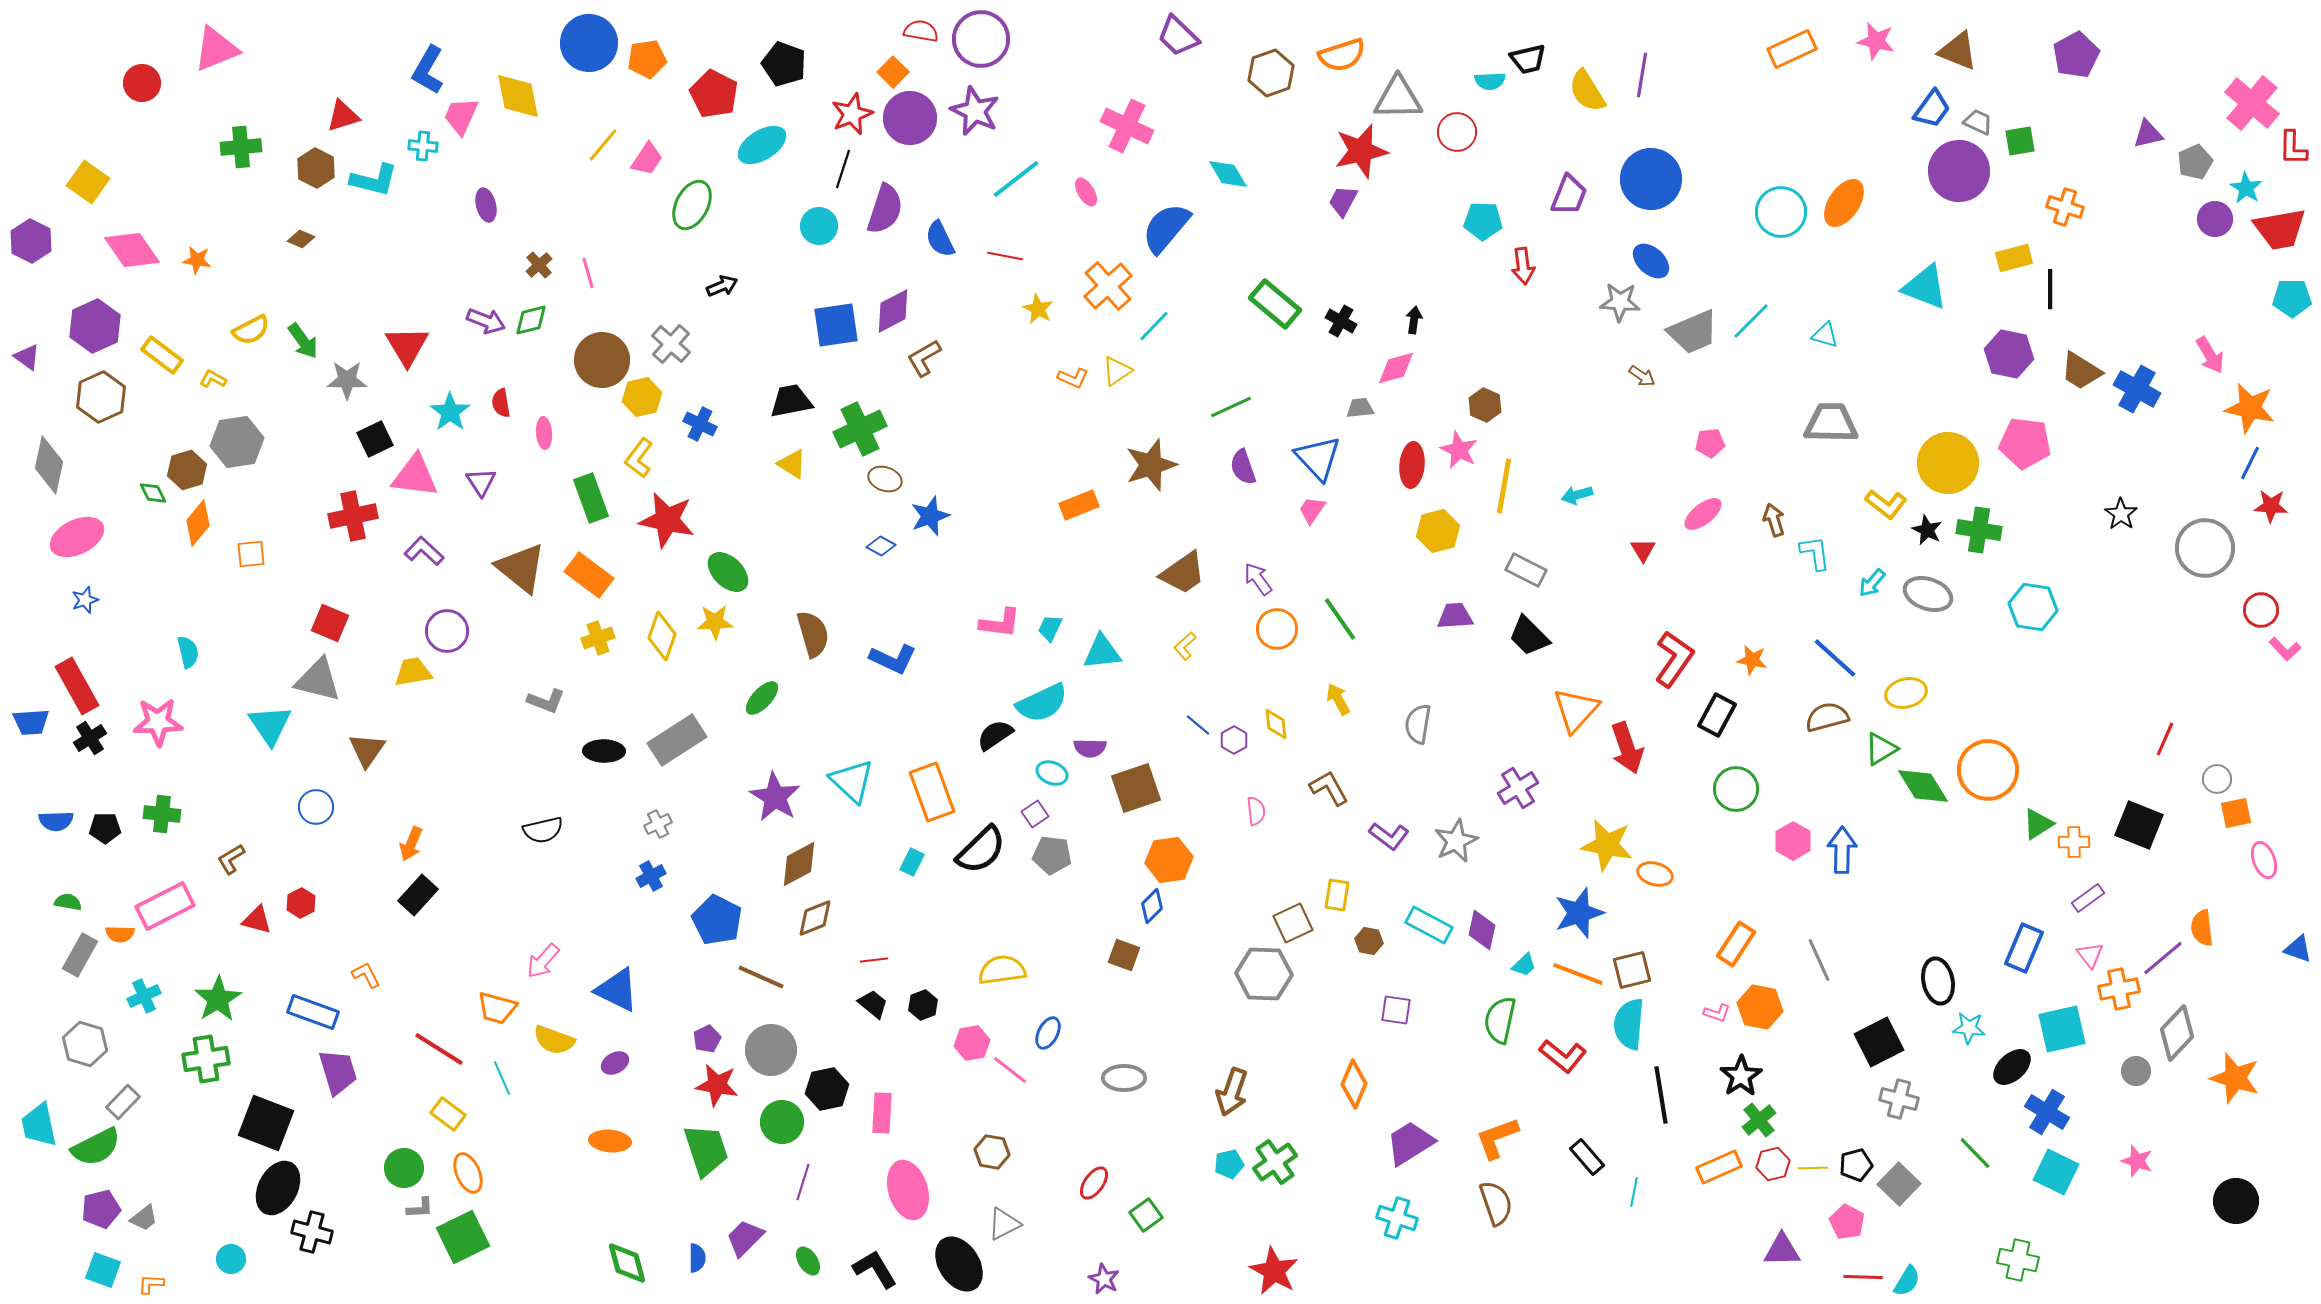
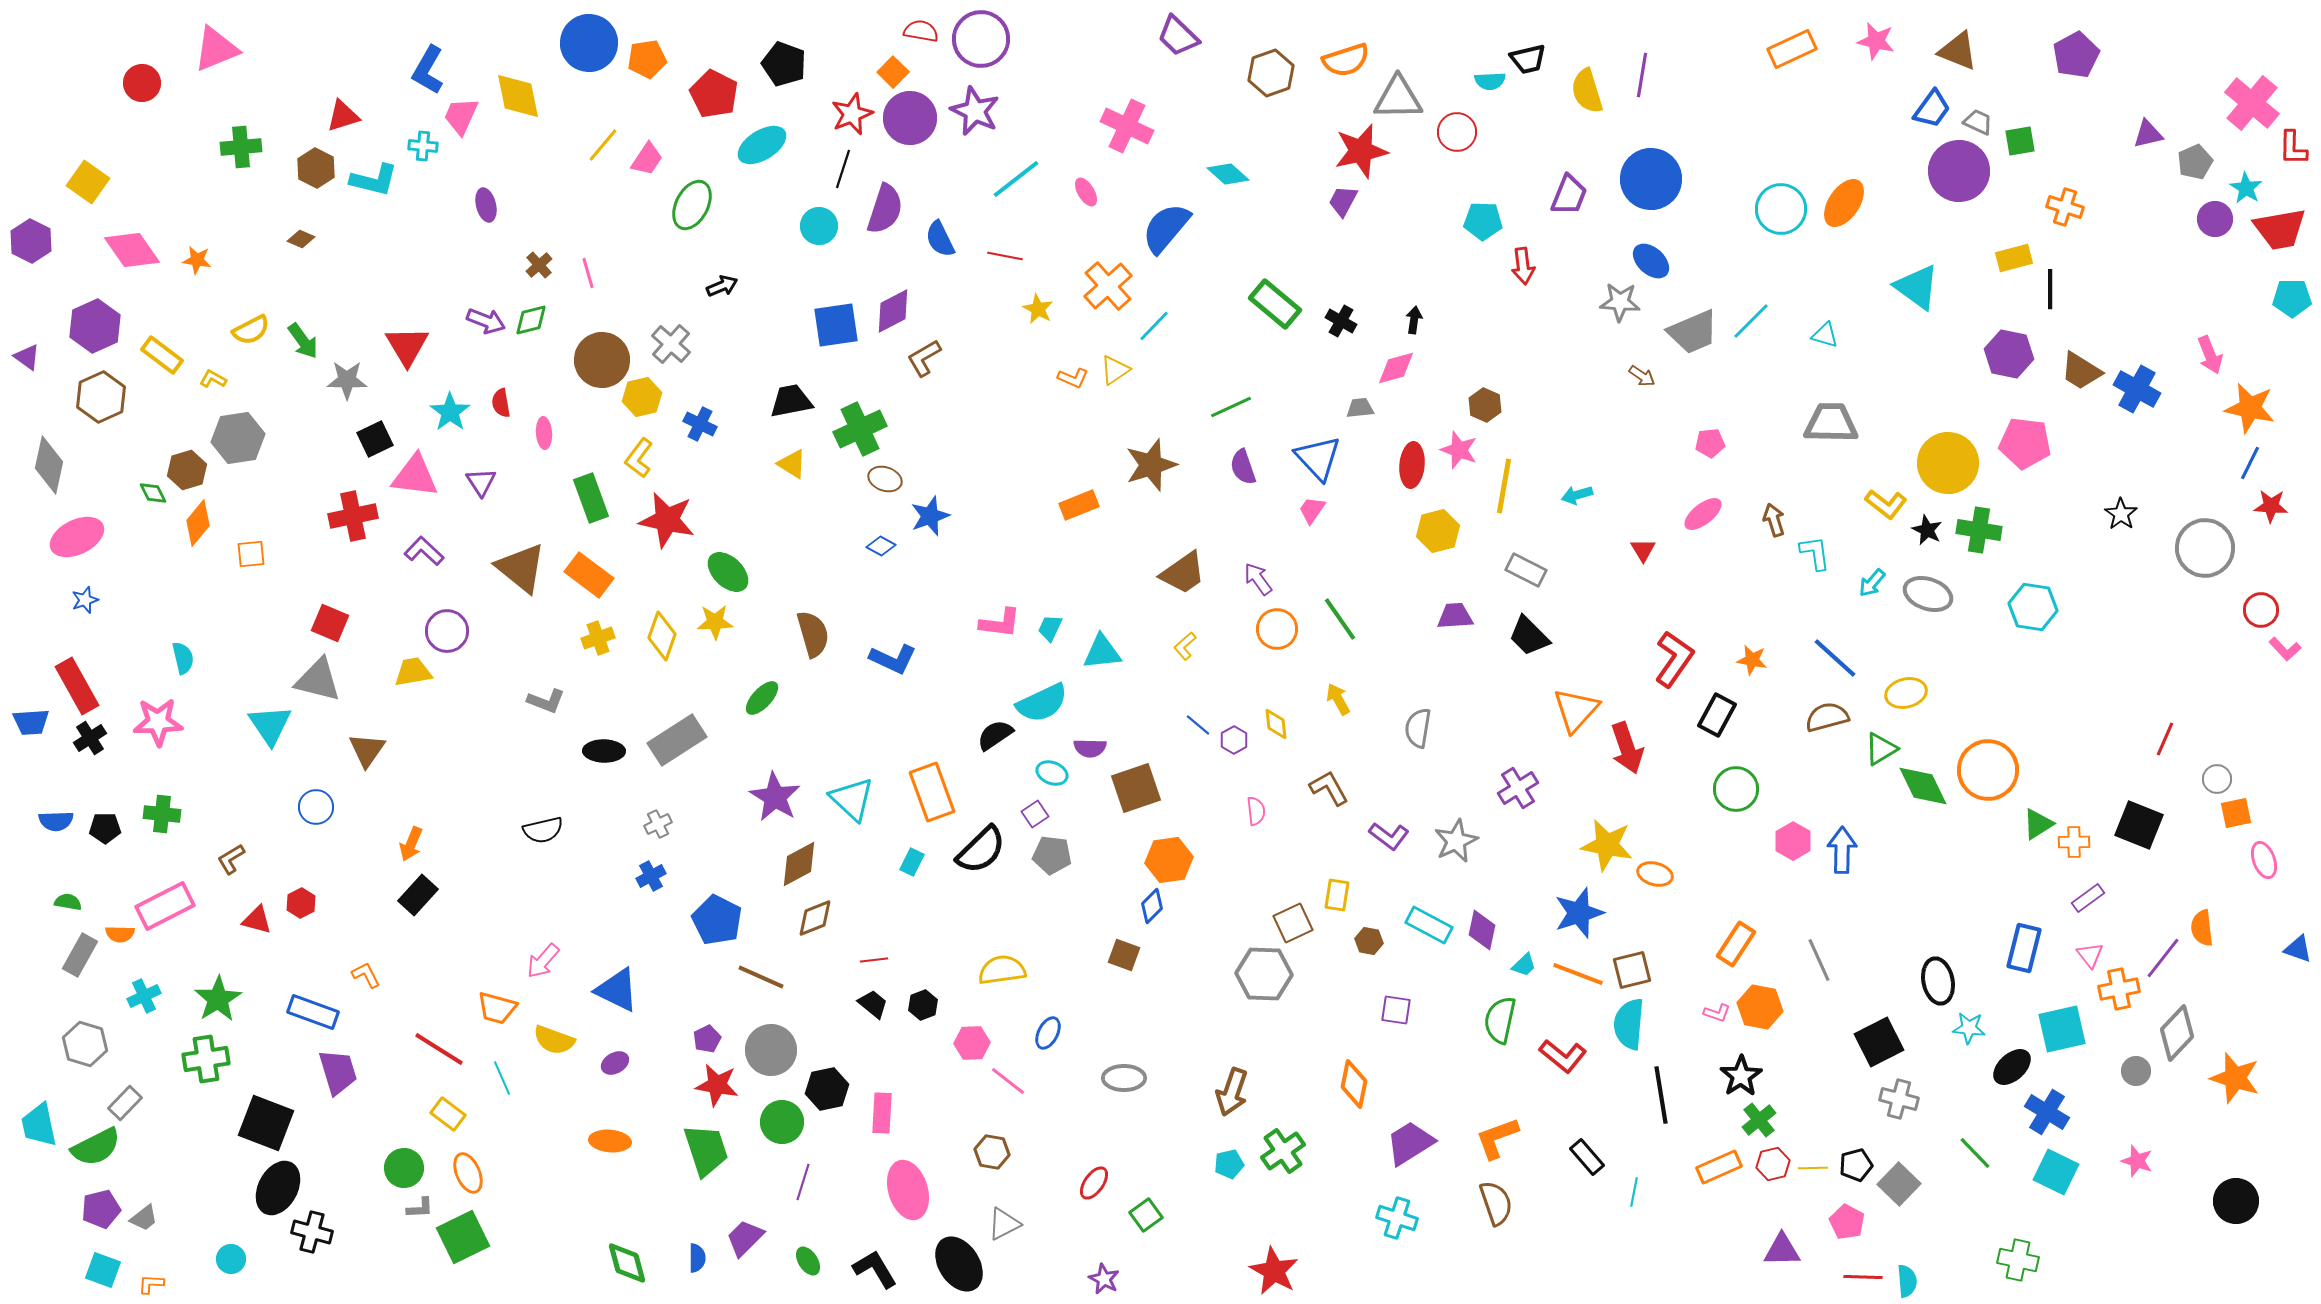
orange semicircle at (1342, 55): moved 4 px right, 5 px down
yellow semicircle at (1587, 91): rotated 15 degrees clockwise
cyan diamond at (1228, 174): rotated 18 degrees counterclockwise
cyan circle at (1781, 212): moved 3 px up
cyan triangle at (1925, 287): moved 8 px left; rotated 15 degrees clockwise
pink arrow at (2210, 355): rotated 9 degrees clockwise
yellow triangle at (1117, 371): moved 2 px left, 1 px up
gray hexagon at (237, 442): moved 1 px right, 4 px up
pink star at (1459, 450): rotated 6 degrees counterclockwise
cyan semicircle at (188, 652): moved 5 px left, 6 px down
gray semicircle at (1418, 724): moved 4 px down
cyan triangle at (852, 781): moved 18 px down
green diamond at (1923, 786): rotated 6 degrees clockwise
blue rectangle at (2024, 948): rotated 9 degrees counterclockwise
purple line at (2163, 958): rotated 12 degrees counterclockwise
pink hexagon at (972, 1043): rotated 8 degrees clockwise
pink line at (1010, 1070): moved 2 px left, 11 px down
orange diamond at (1354, 1084): rotated 12 degrees counterclockwise
gray rectangle at (123, 1102): moved 2 px right, 1 px down
green cross at (1275, 1162): moved 8 px right, 11 px up
cyan semicircle at (1907, 1281): rotated 36 degrees counterclockwise
